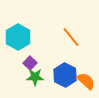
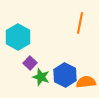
orange line: moved 9 px right, 14 px up; rotated 50 degrees clockwise
green star: moved 6 px right; rotated 18 degrees clockwise
orange semicircle: moved 1 px down; rotated 48 degrees counterclockwise
